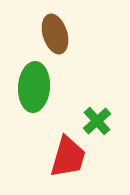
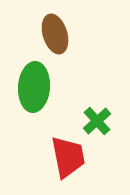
red trapezoid: rotated 27 degrees counterclockwise
